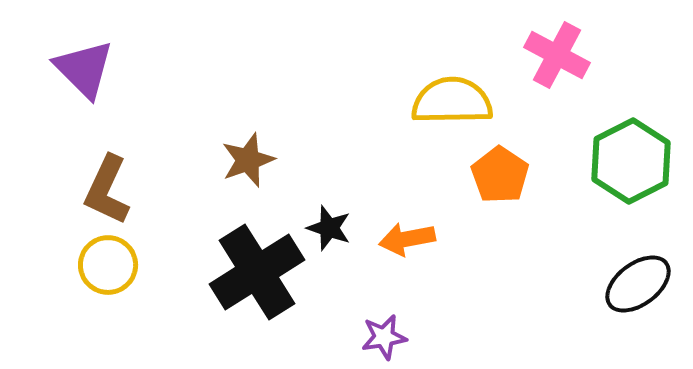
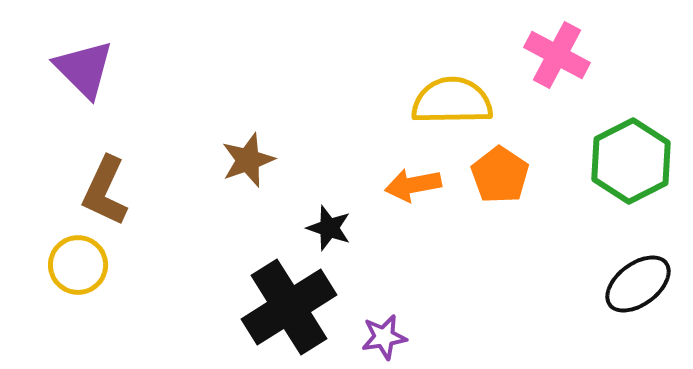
brown L-shape: moved 2 px left, 1 px down
orange arrow: moved 6 px right, 54 px up
yellow circle: moved 30 px left
black cross: moved 32 px right, 35 px down
